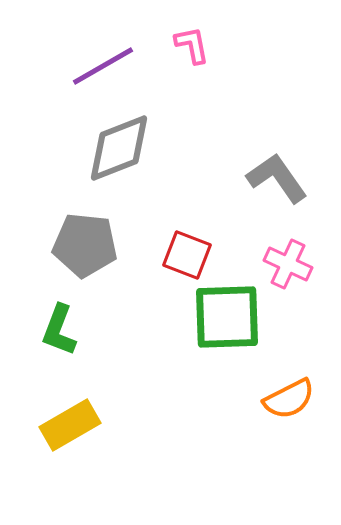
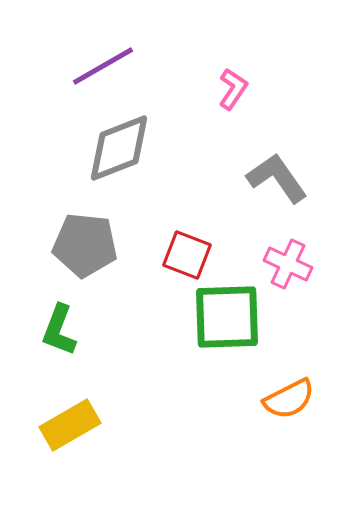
pink L-shape: moved 41 px right, 44 px down; rotated 45 degrees clockwise
